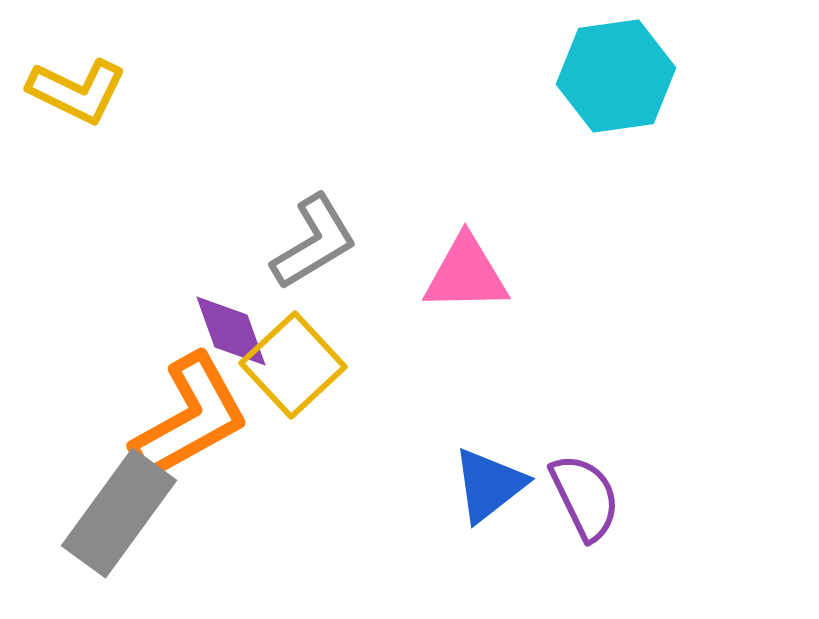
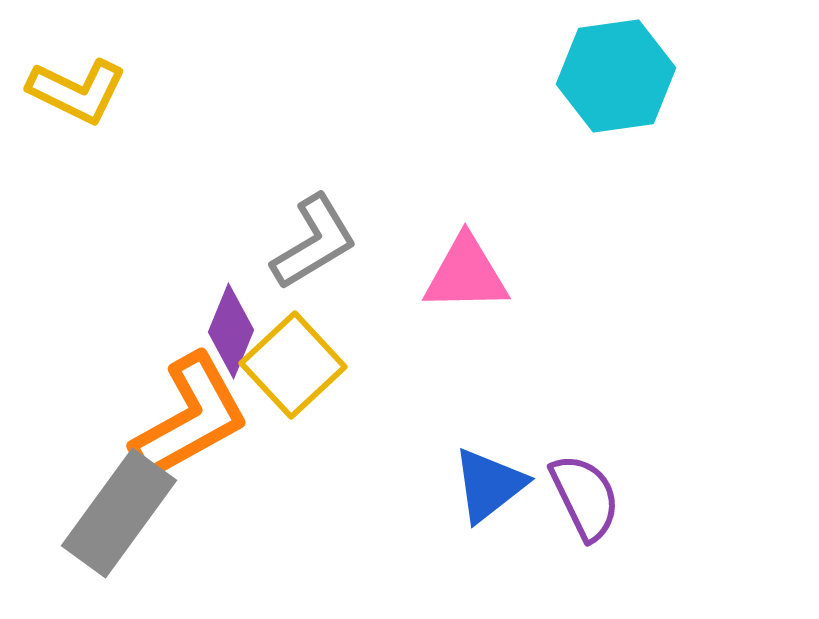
purple diamond: rotated 42 degrees clockwise
